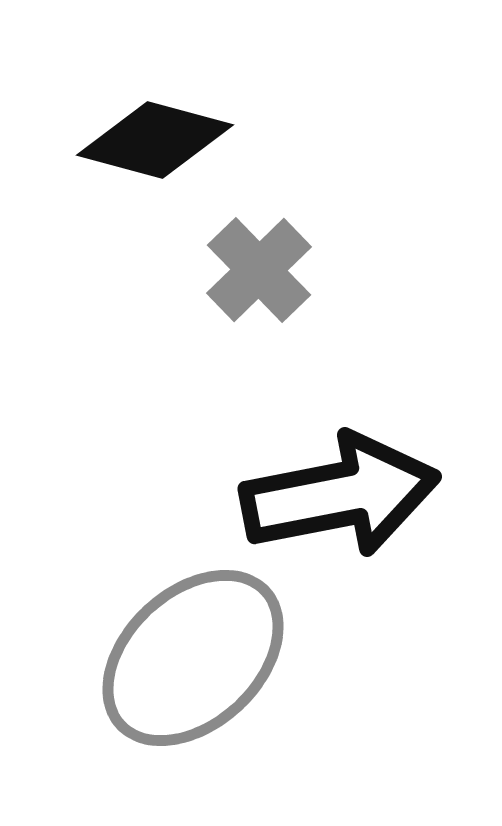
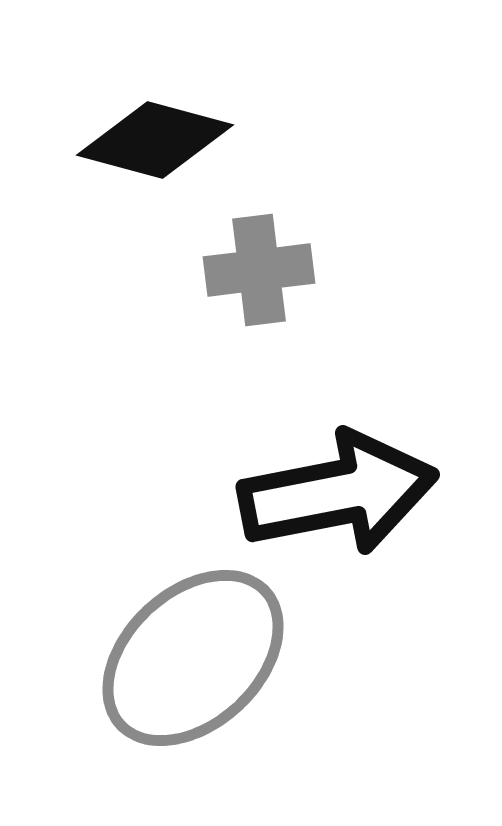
gray cross: rotated 37 degrees clockwise
black arrow: moved 2 px left, 2 px up
